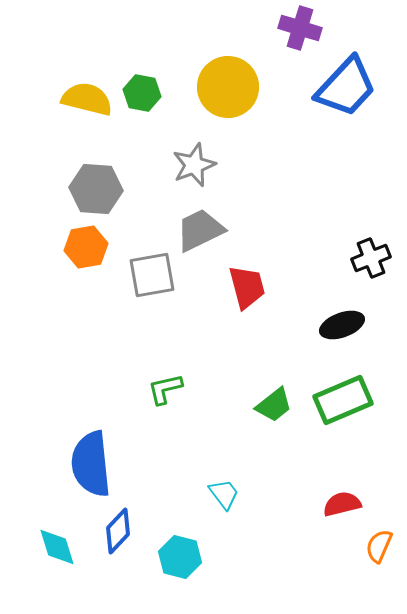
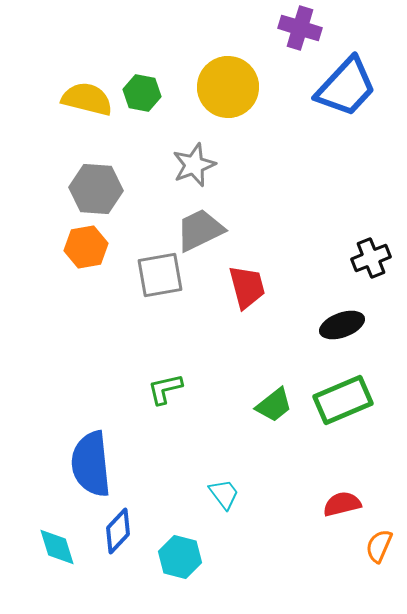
gray square: moved 8 px right
